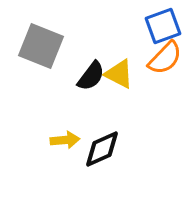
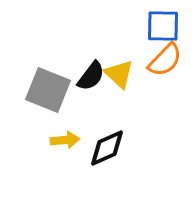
blue square: rotated 21 degrees clockwise
gray square: moved 7 px right, 44 px down
orange semicircle: moved 2 px down
yellow triangle: rotated 16 degrees clockwise
black diamond: moved 5 px right, 1 px up
